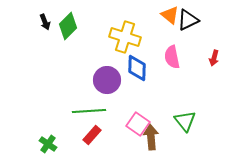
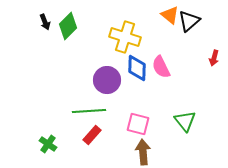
black triangle: moved 1 px right, 1 px down; rotated 15 degrees counterclockwise
pink semicircle: moved 11 px left, 10 px down; rotated 15 degrees counterclockwise
pink square: rotated 20 degrees counterclockwise
brown arrow: moved 8 px left, 15 px down
